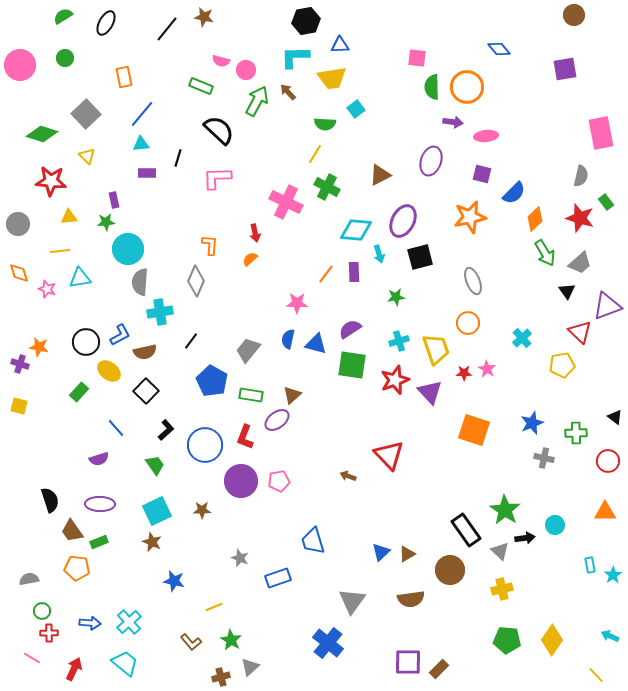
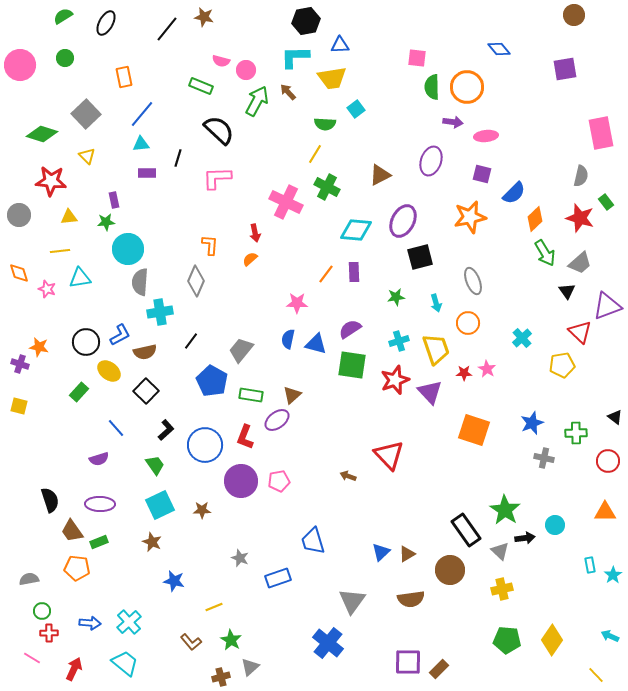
gray circle at (18, 224): moved 1 px right, 9 px up
cyan arrow at (379, 254): moved 57 px right, 49 px down
gray trapezoid at (248, 350): moved 7 px left
cyan square at (157, 511): moved 3 px right, 6 px up
